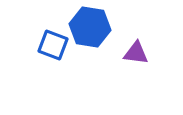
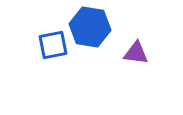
blue square: rotated 32 degrees counterclockwise
